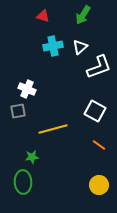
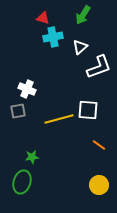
red triangle: moved 2 px down
cyan cross: moved 9 px up
white square: moved 7 px left, 1 px up; rotated 25 degrees counterclockwise
yellow line: moved 6 px right, 10 px up
green ellipse: moved 1 px left; rotated 20 degrees clockwise
